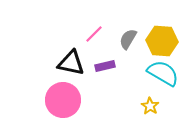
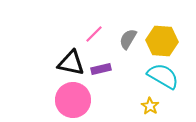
purple rectangle: moved 4 px left, 3 px down
cyan semicircle: moved 3 px down
pink circle: moved 10 px right
